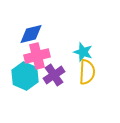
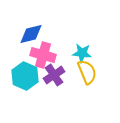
cyan star: moved 1 px left, 1 px down; rotated 12 degrees counterclockwise
pink cross: moved 6 px right, 1 px up; rotated 30 degrees clockwise
yellow semicircle: rotated 25 degrees counterclockwise
